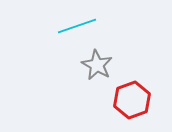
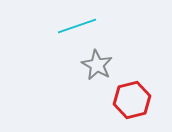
red hexagon: rotated 6 degrees clockwise
